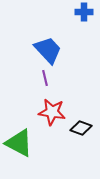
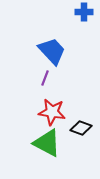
blue trapezoid: moved 4 px right, 1 px down
purple line: rotated 35 degrees clockwise
green triangle: moved 28 px right
